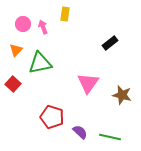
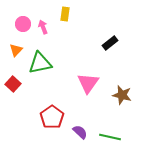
red pentagon: rotated 20 degrees clockwise
